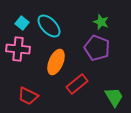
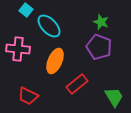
cyan square: moved 4 px right, 13 px up
purple pentagon: moved 2 px right, 1 px up
orange ellipse: moved 1 px left, 1 px up
